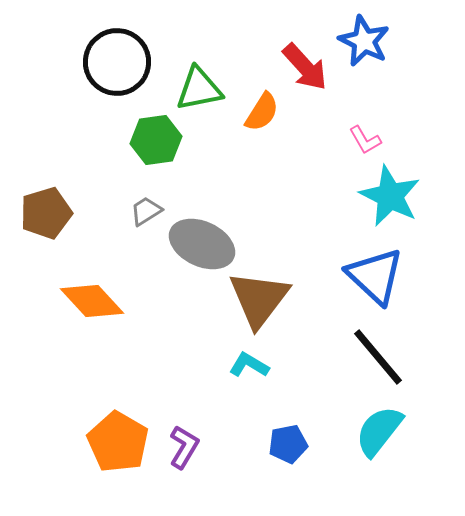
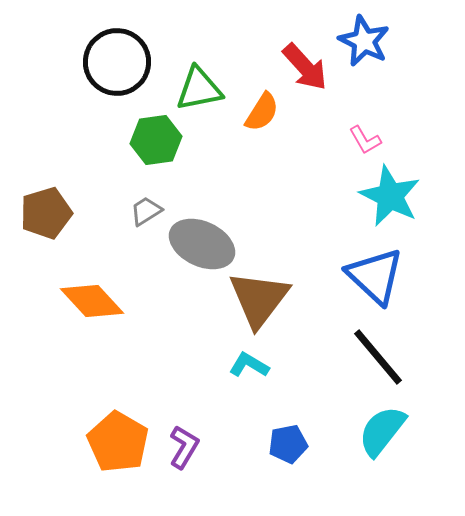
cyan semicircle: moved 3 px right
